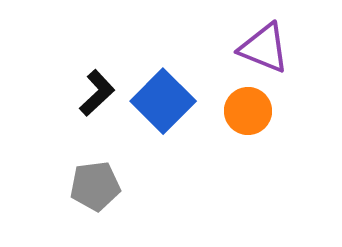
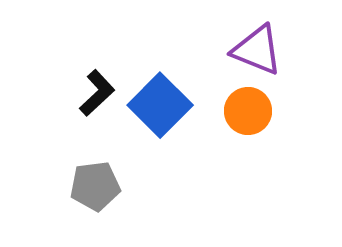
purple triangle: moved 7 px left, 2 px down
blue square: moved 3 px left, 4 px down
